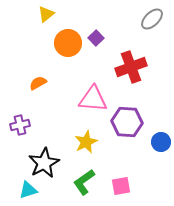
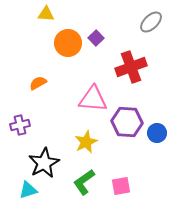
yellow triangle: rotated 42 degrees clockwise
gray ellipse: moved 1 px left, 3 px down
blue circle: moved 4 px left, 9 px up
